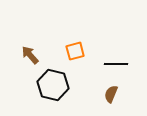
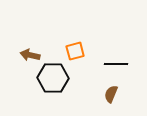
brown arrow: rotated 36 degrees counterclockwise
black hexagon: moved 7 px up; rotated 12 degrees counterclockwise
